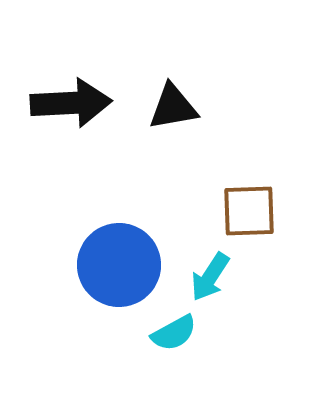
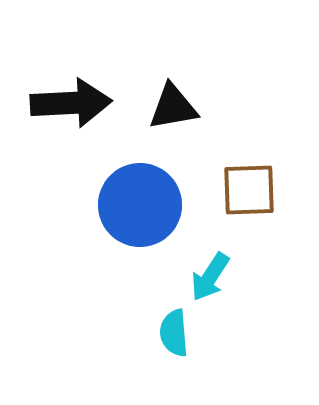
brown square: moved 21 px up
blue circle: moved 21 px right, 60 px up
cyan semicircle: rotated 114 degrees clockwise
